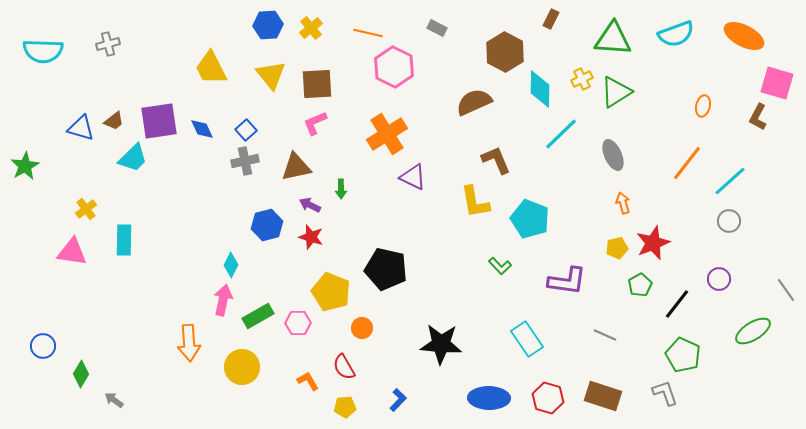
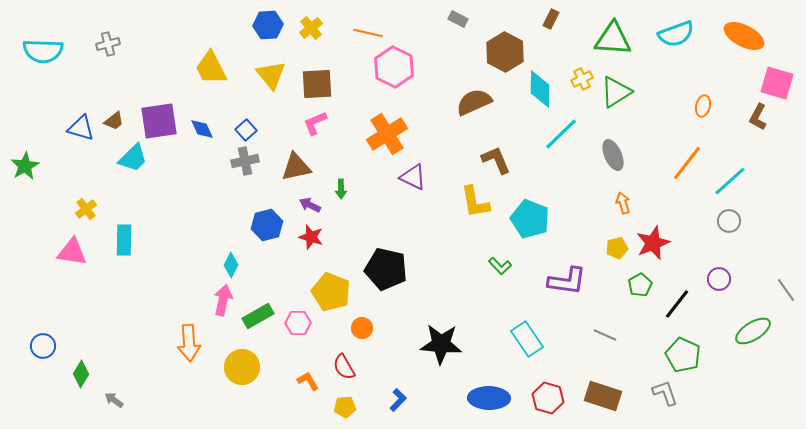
gray rectangle at (437, 28): moved 21 px right, 9 px up
